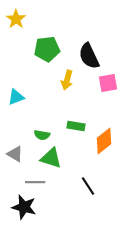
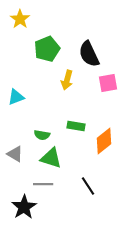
yellow star: moved 4 px right
green pentagon: rotated 15 degrees counterclockwise
black semicircle: moved 2 px up
gray line: moved 8 px right, 2 px down
black star: rotated 25 degrees clockwise
